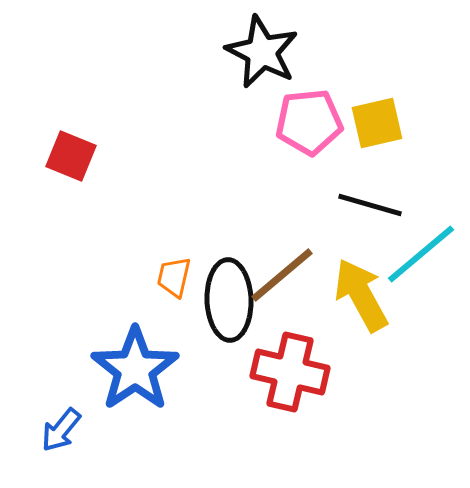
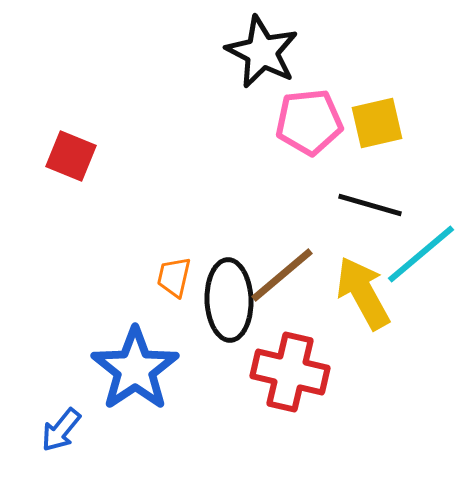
yellow arrow: moved 2 px right, 2 px up
